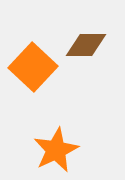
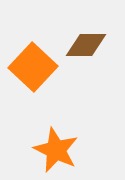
orange star: rotated 21 degrees counterclockwise
